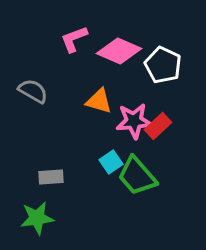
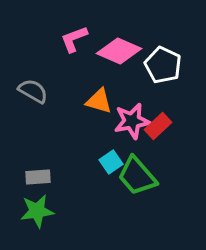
pink star: moved 2 px left; rotated 6 degrees counterclockwise
gray rectangle: moved 13 px left
green star: moved 7 px up
